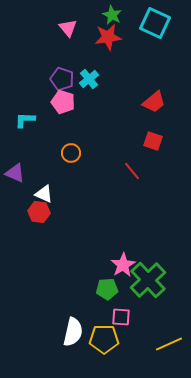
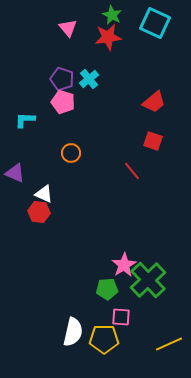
pink star: moved 1 px right
